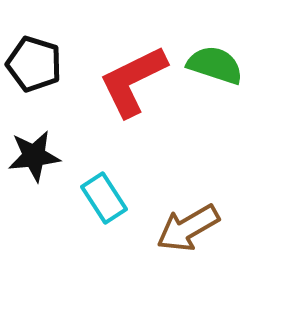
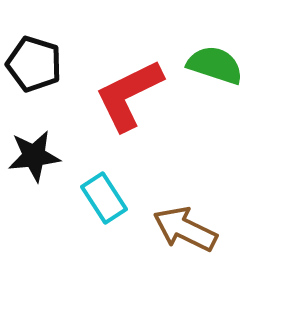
red L-shape: moved 4 px left, 14 px down
brown arrow: moved 3 px left, 1 px down; rotated 56 degrees clockwise
